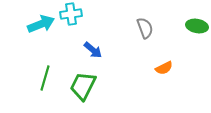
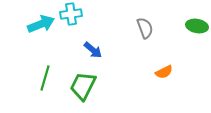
orange semicircle: moved 4 px down
